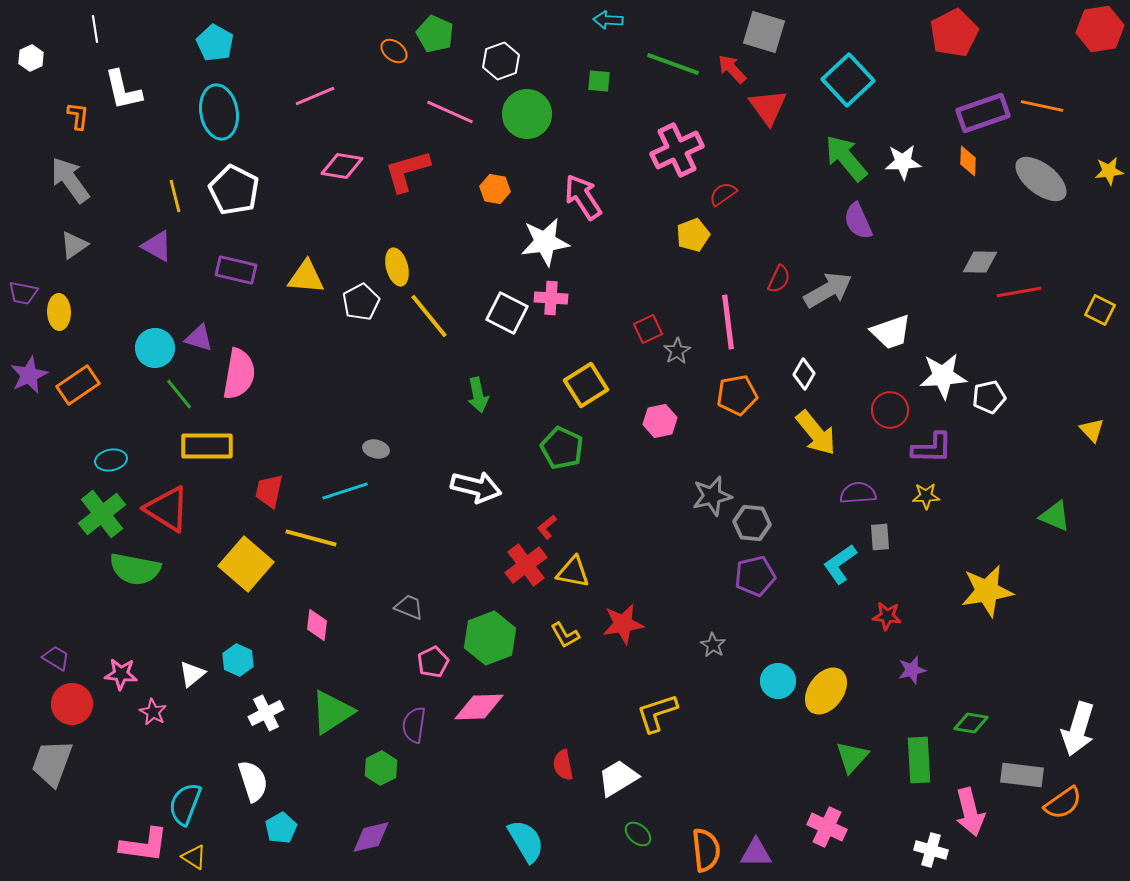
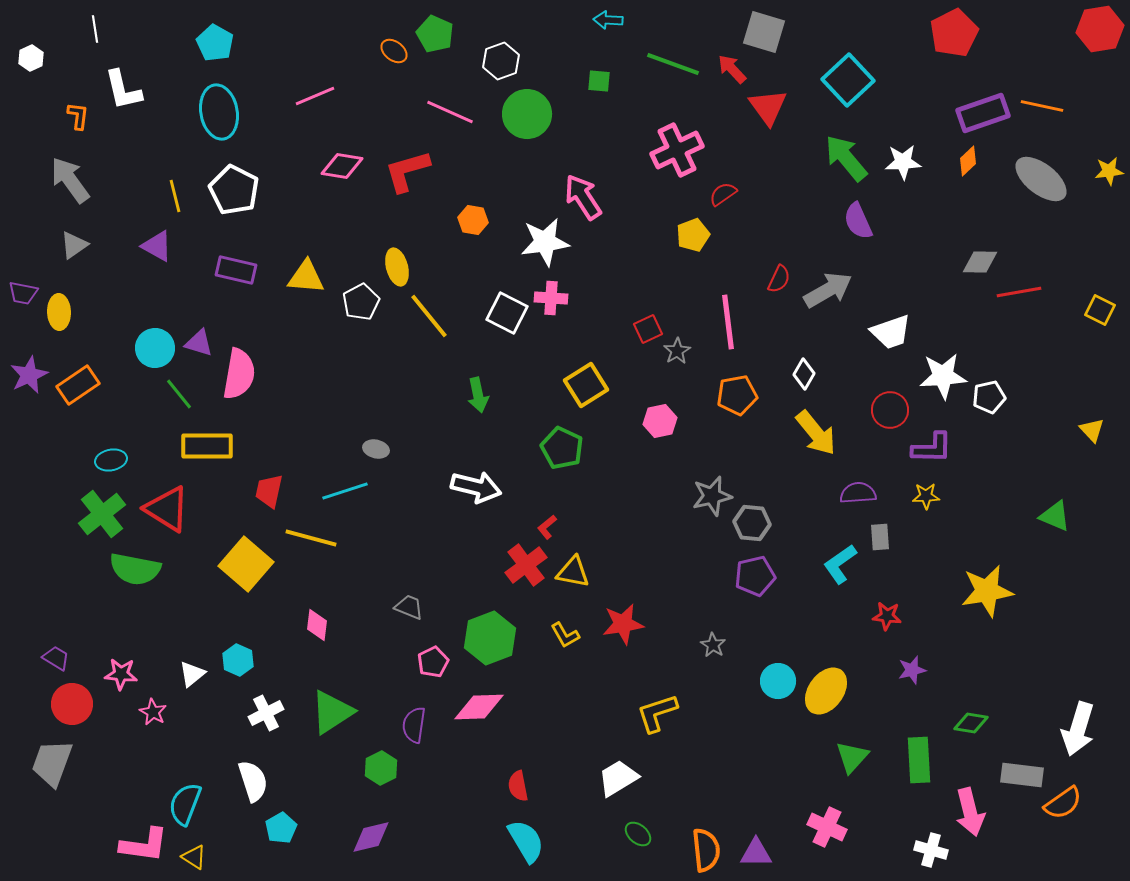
orange diamond at (968, 161): rotated 44 degrees clockwise
orange hexagon at (495, 189): moved 22 px left, 31 px down
purple triangle at (199, 338): moved 5 px down
red semicircle at (563, 765): moved 45 px left, 21 px down
